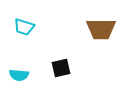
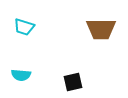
black square: moved 12 px right, 14 px down
cyan semicircle: moved 2 px right
